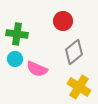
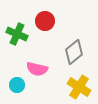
red circle: moved 18 px left
green cross: rotated 15 degrees clockwise
cyan circle: moved 2 px right, 26 px down
pink semicircle: rotated 10 degrees counterclockwise
